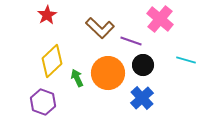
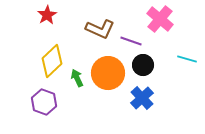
brown L-shape: moved 1 px down; rotated 20 degrees counterclockwise
cyan line: moved 1 px right, 1 px up
purple hexagon: moved 1 px right
